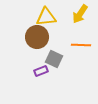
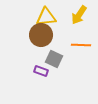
yellow arrow: moved 1 px left, 1 px down
brown circle: moved 4 px right, 2 px up
purple rectangle: rotated 40 degrees clockwise
